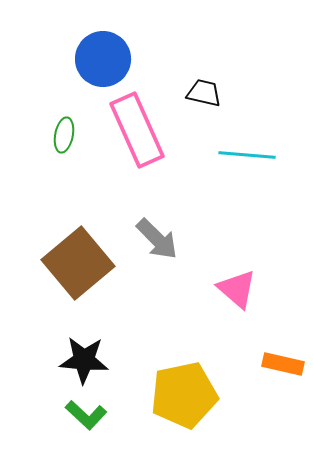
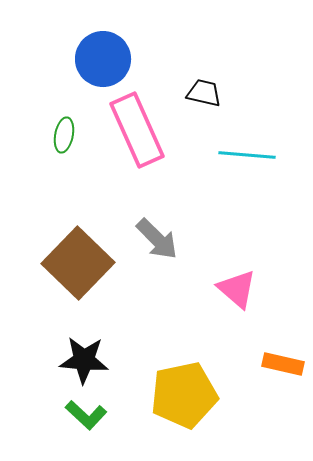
brown square: rotated 6 degrees counterclockwise
